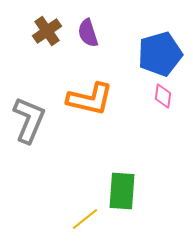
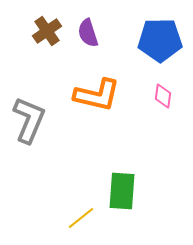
blue pentagon: moved 14 px up; rotated 15 degrees clockwise
orange L-shape: moved 7 px right, 4 px up
yellow line: moved 4 px left, 1 px up
